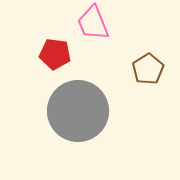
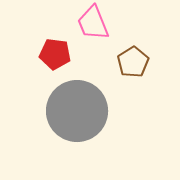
brown pentagon: moved 15 px left, 7 px up
gray circle: moved 1 px left
